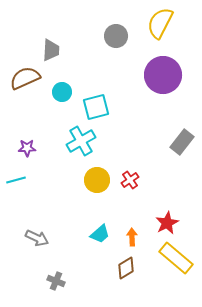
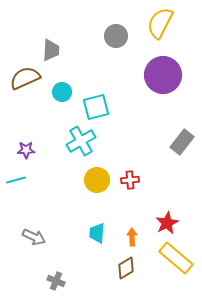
purple star: moved 1 px left, 2 px down
red cross: rotated 30 degrees clockwise
cyan trapezoid: moved 3 px left, 1 px up; rotated 135 degrees clockwise
gray arrow: moved 3 px left, 1 px up
